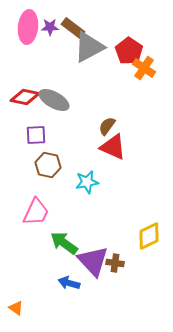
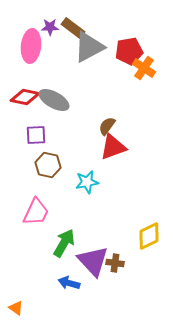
pink ellipse: moved 3 px right, 19 px down
red pentagon: rotated 28 degrees clockwise
red triangle: rotated 44 degrees counterclockwise
green arrow: rotated 84 degrees clockwise
